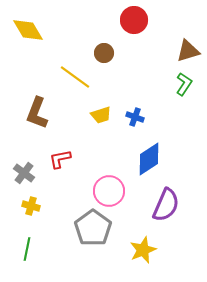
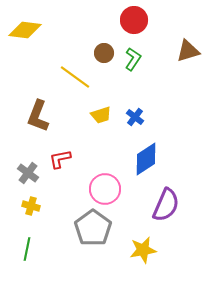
yellow diamond: moved 3 px left; rotated 52 degrees counterclockwise
green L-shape: moved 51 px left, 25 px up
brown L-shape: moved 1 px right, 3 px down
blue cross: rotated 18 degrees clockwise
blue diamond: moved 3 px left
gray cross: moved 4 px right
pink circle: moved 4 px left, 2 px up
yellow star: rotated 12 degrees clockwise
